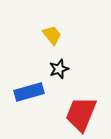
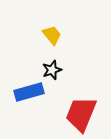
black star: moved 7 px left, 1 px down
